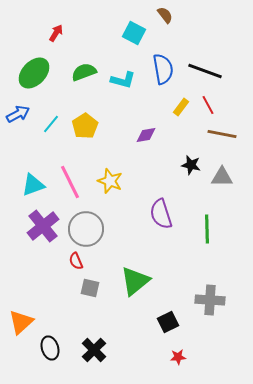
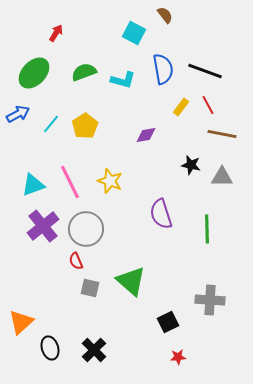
green triangle: moved 4 px left; rotated 40 degrees counterclockwise
